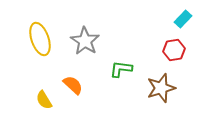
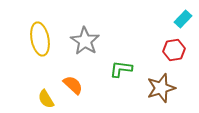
yellow ellipse: rotated 8 degrees clockwise
yellow semicircle: moved 2 px right, 1 px up
